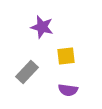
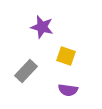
yellow square: rotated 24 degrees clockwise
gray rectangle: moved 1 px left, 1 px up
